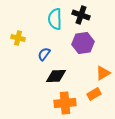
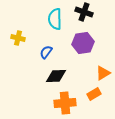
black cross: moved 3 px right, 3 px up
blue semicircle: moved 2 px right, 2 px up
